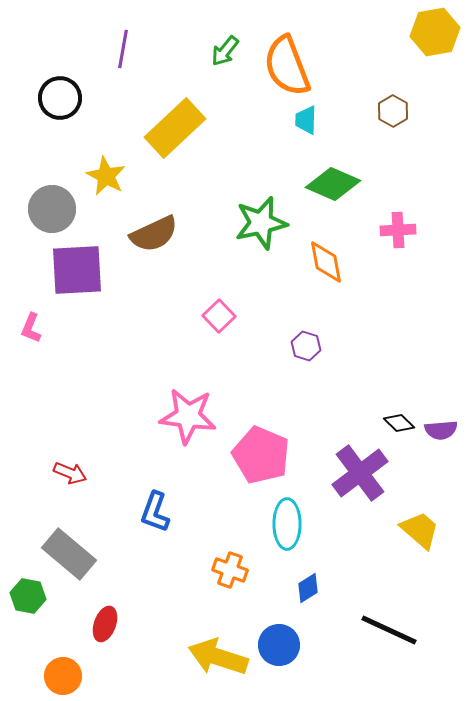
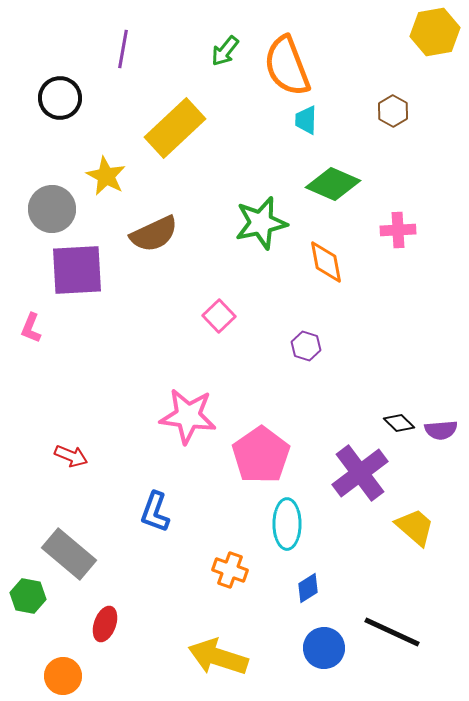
pink pentagon: rotated 14 degrees clockwise
red arrow: moved 1 px right, 17 px up
yellow trapezoid: moved 5 px left, 3 px up
black line: moved 3 px right, 2 px down
blue circle: moved 45 px right, 3 px down
